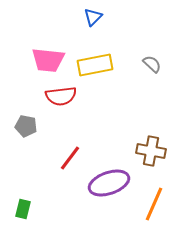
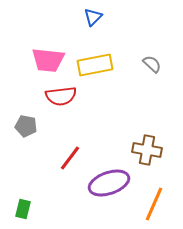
brown cross: moved 4 px left, 1 px up
